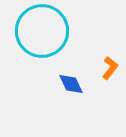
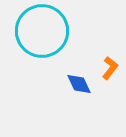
blue diamond: moved 8 px right
